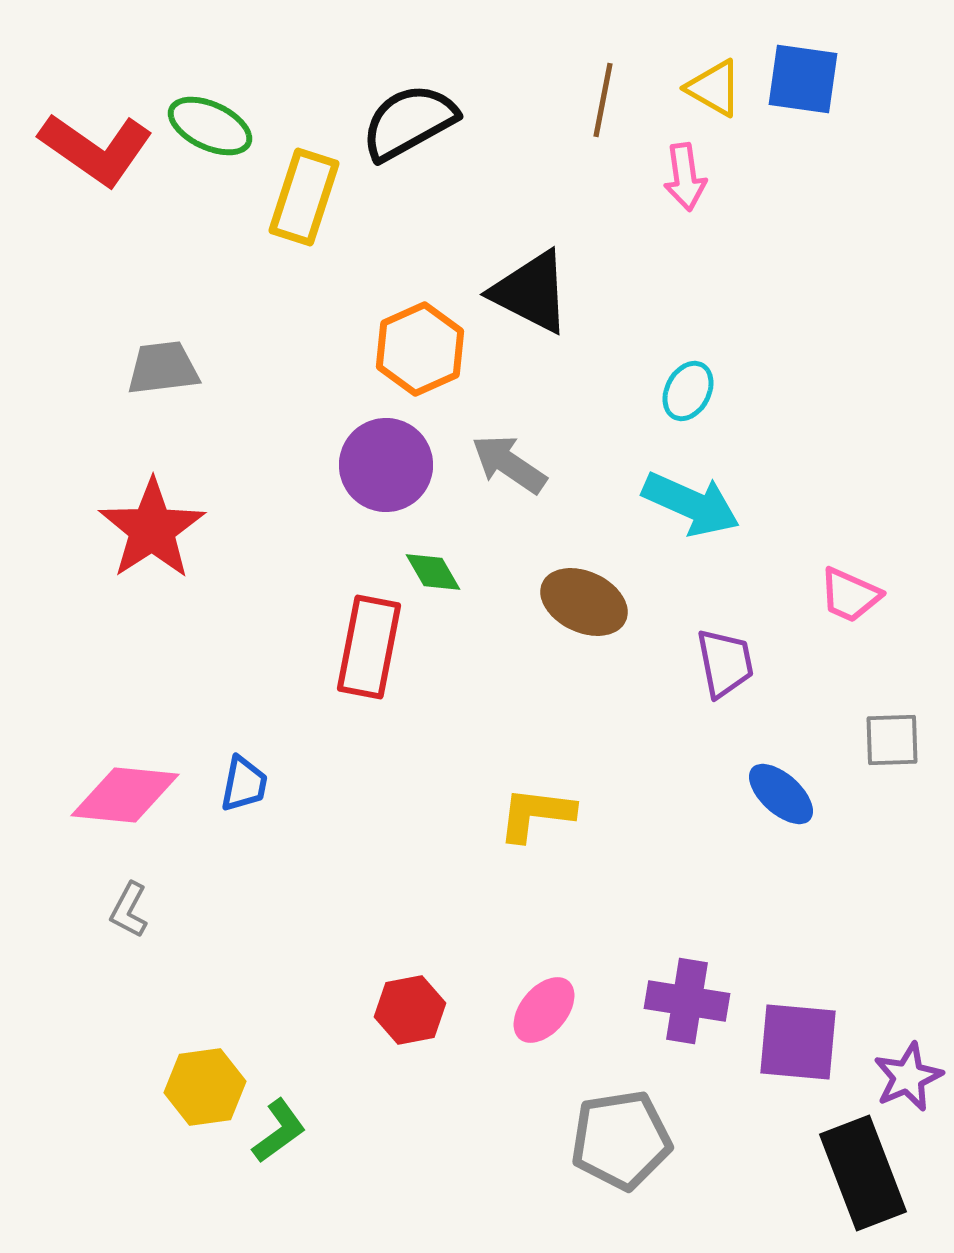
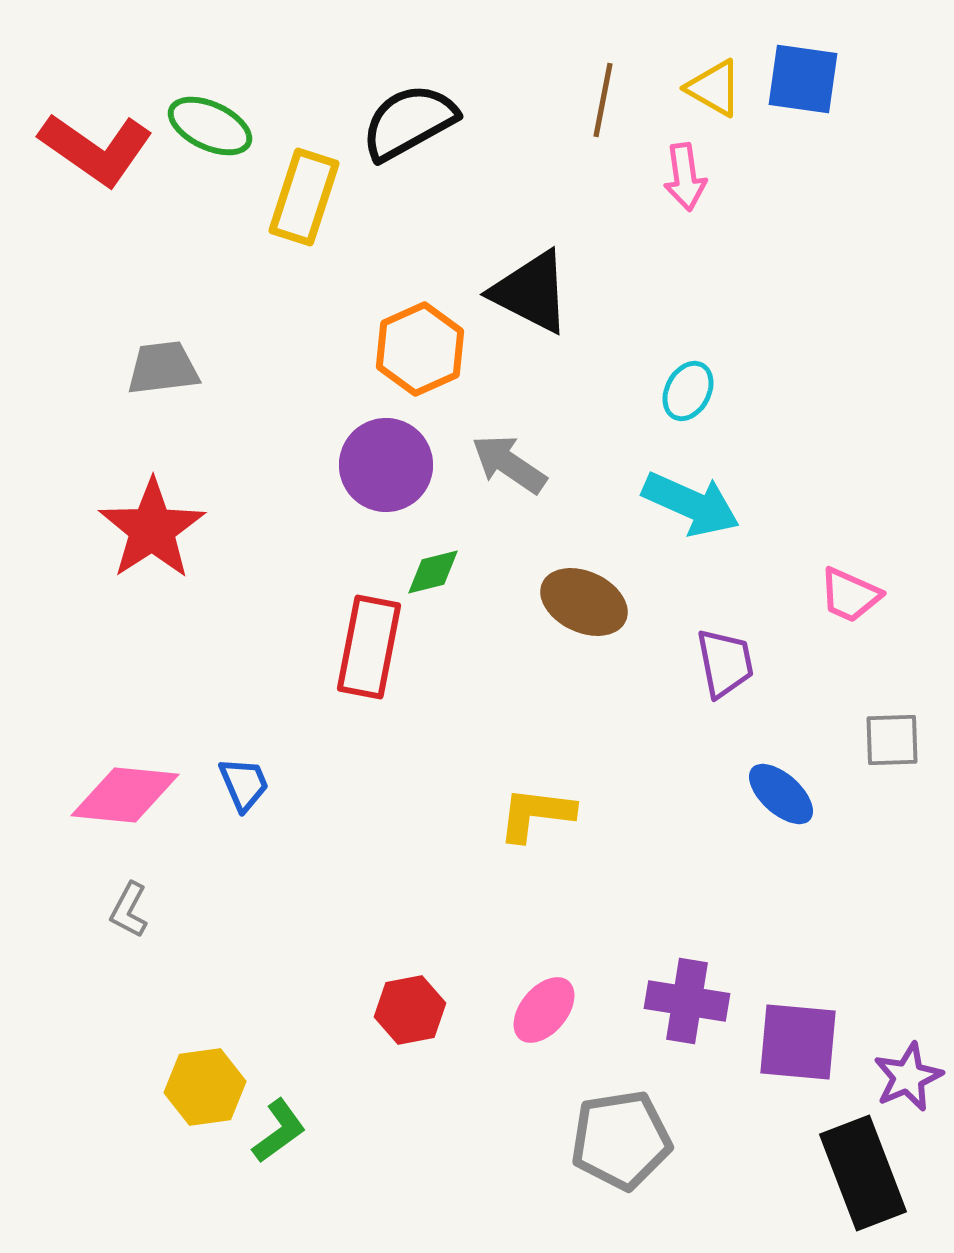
green diamond: rotated 74 degrees counterclockwise
blue trapezoid: rotated 34 degrees counterclockwise
